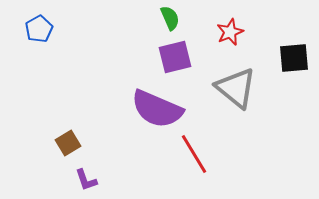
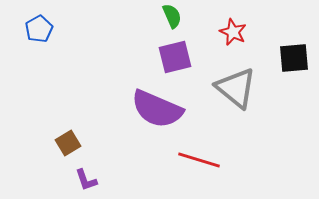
green semicircle: moved 2 px right, 2 px up
red star: moved 3 px right; rotated 24 degrees counterclockwise
red line: moved 5 px right, 6 px down; rotated 42 degrees counterclockwise
